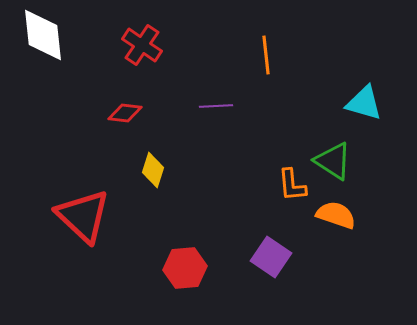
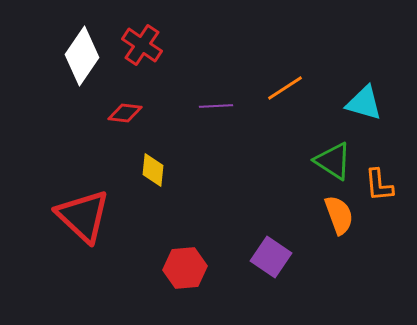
white diamond: moved 39 px right, 21 px down; rotated 40 degrees clockwise
orange line: moved 19 px right, 33 px down; rotated 63 degrees clockwise
yellow diamond: rotated 12 degrees counterclockwise
orange L-shape: moved 87 px right
orange semicircle: moved 3 px right; rotated 51 degrees clockwise
